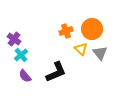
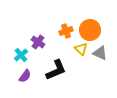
orange circle: moved 2 px left, 1 px down
purple cross: moved 24 px right, 3 px down
gray triangle: rotated 28 degrees counterclockwise
black L-shape: moved 2 px up
purple semicircle: rotated 104 degrees counterclockwise
